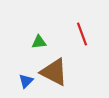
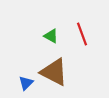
green triangle: moved 12 px right, 6 px up; rotated 35 degrees clockwise
blue triangle: moved 2 px down
